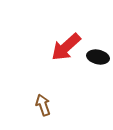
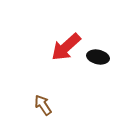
brown arrow: rotated 15 degrees counterclockwise
